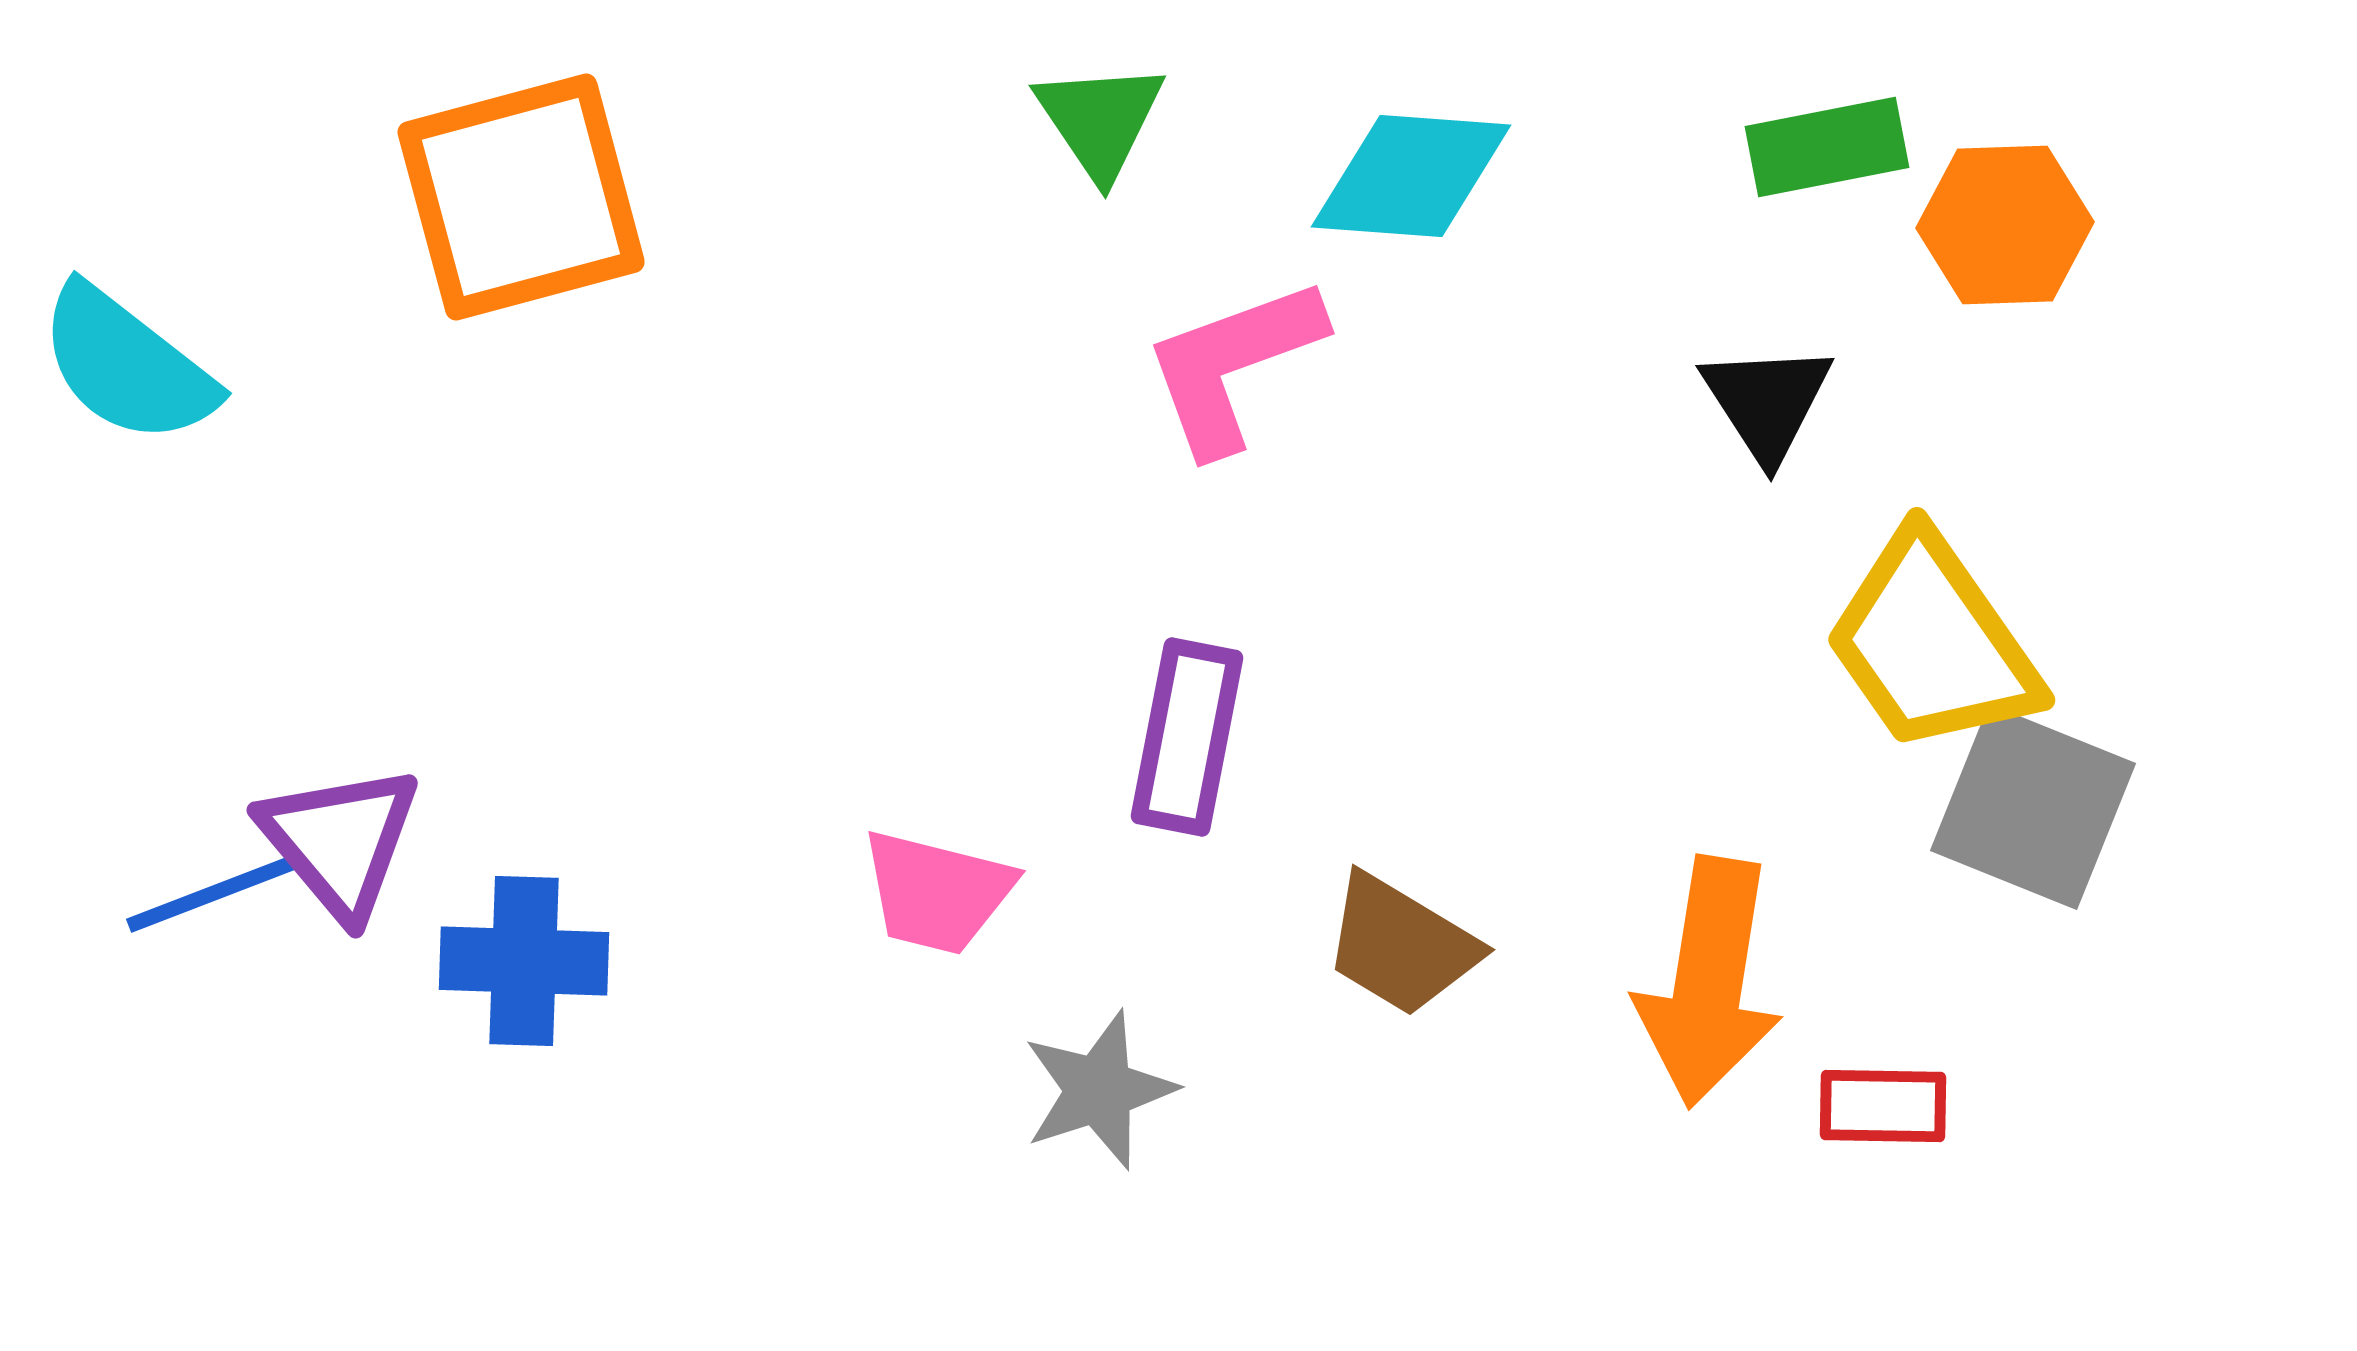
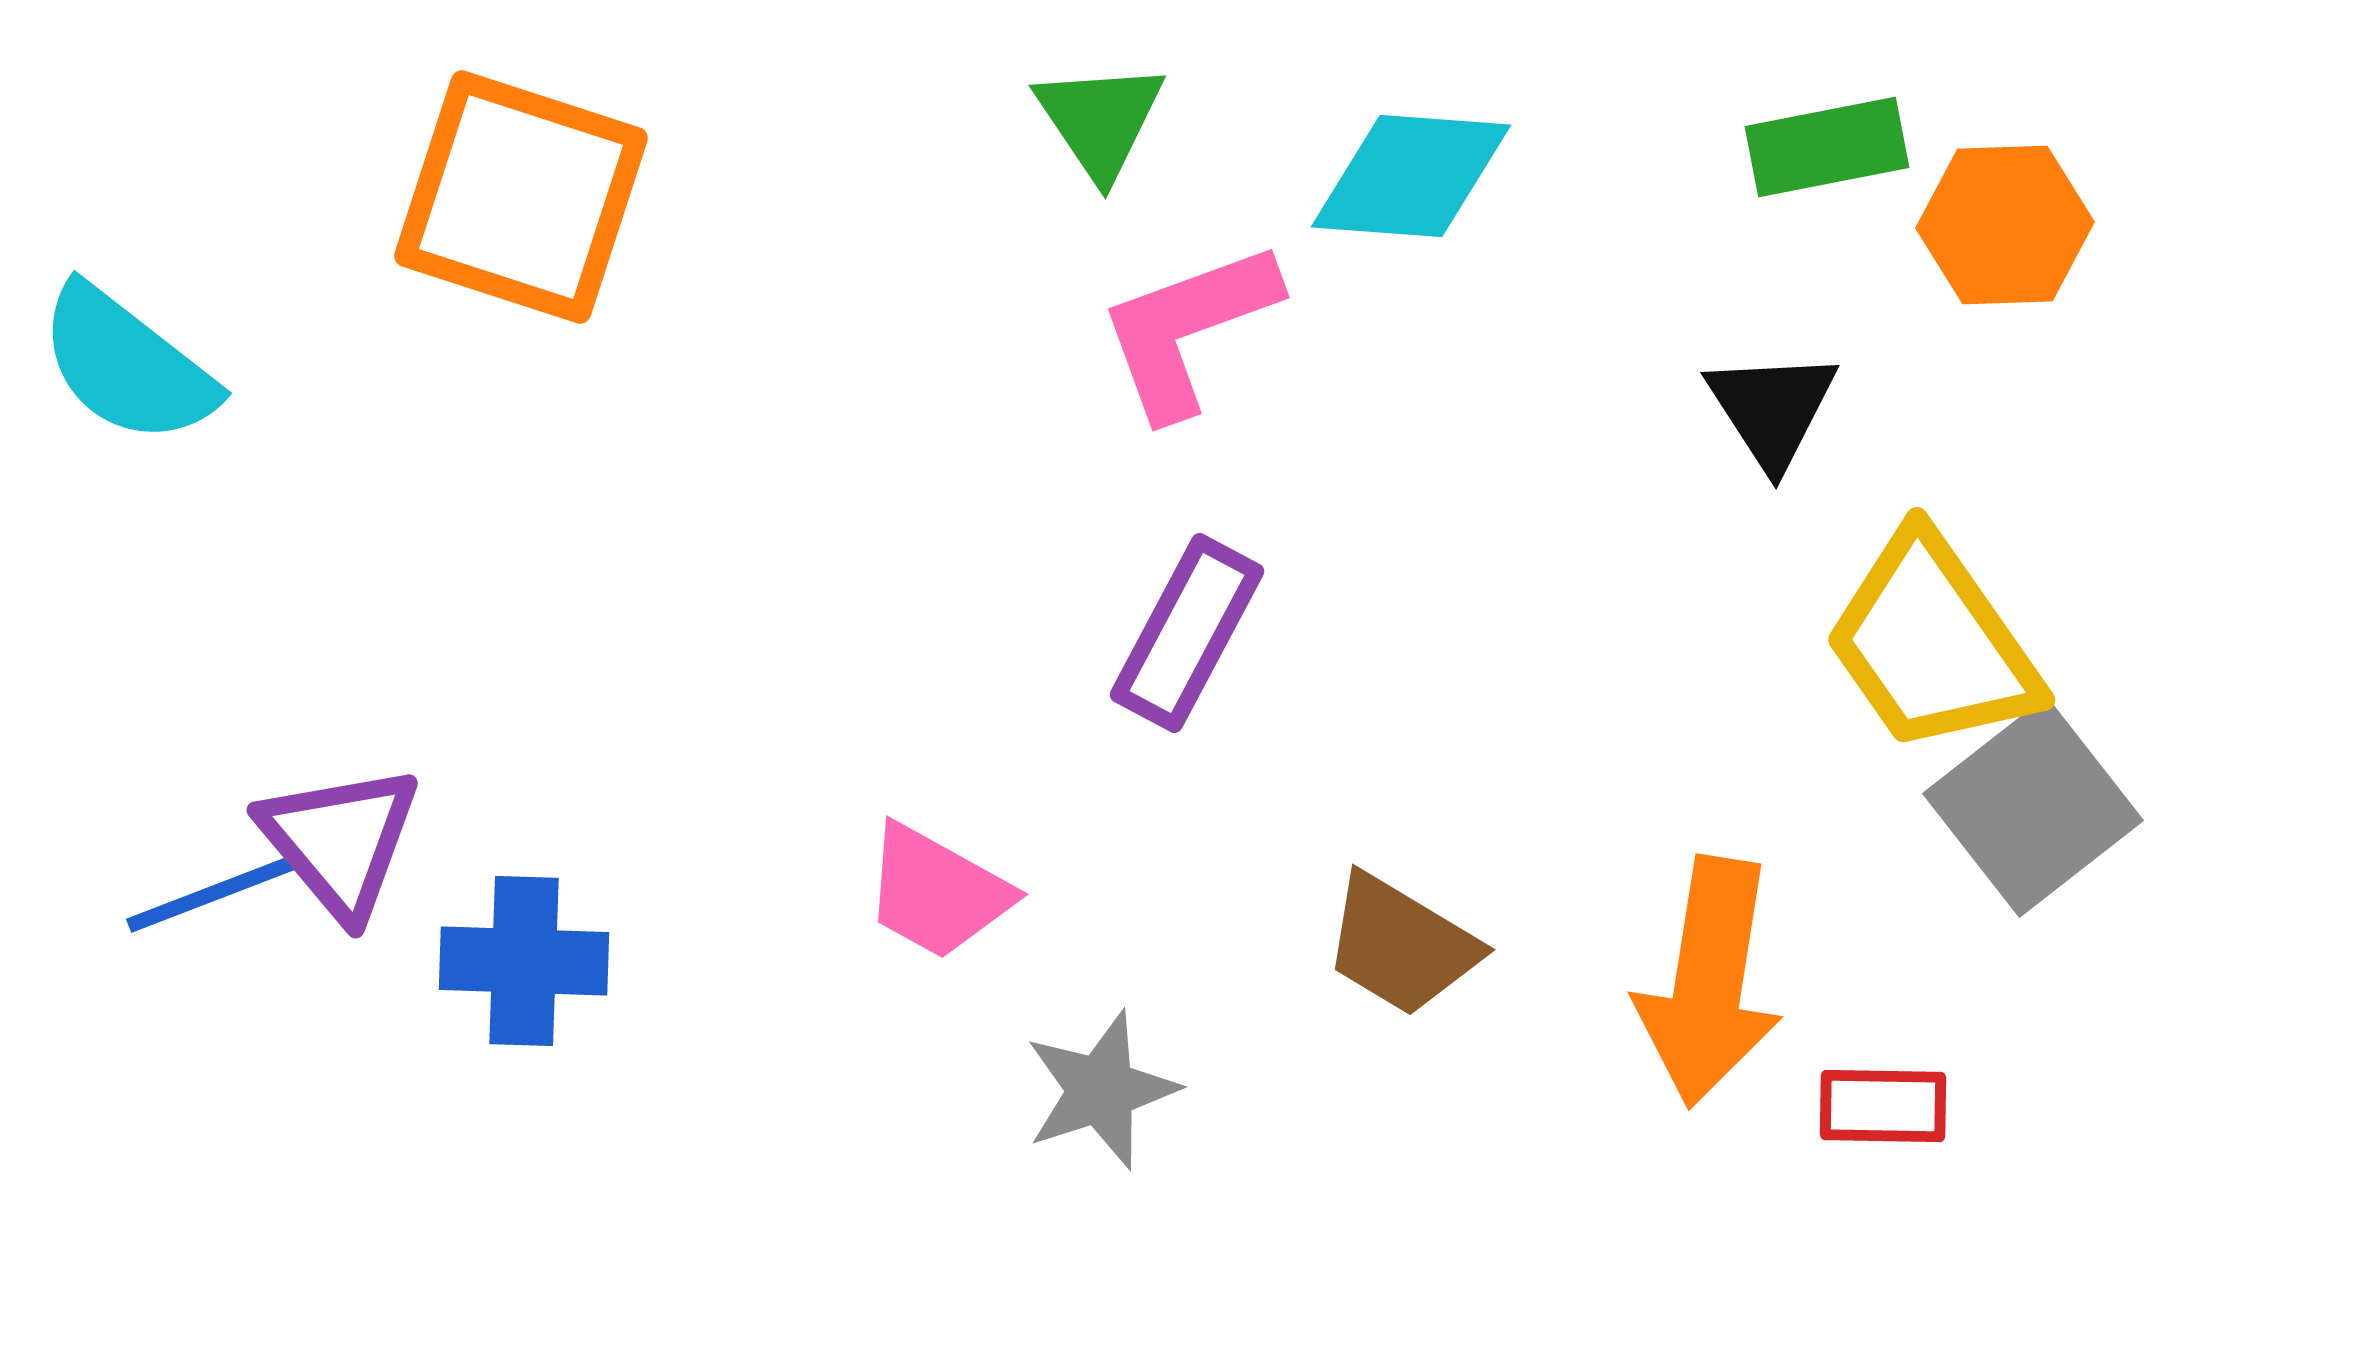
orange square: rotated 33 degrees clockwise
pink L-shape: moved 45 px left, 36 px up
black triangle: moved 5 px right, 7 px down
purple rectangle: moved 104 px up; rotated 17 degrees clockwise
gray square: rotated 30 degrees clockwise
pink trapezoid: rotated 15 degrees clockwise
gray star: moved 2 px right
